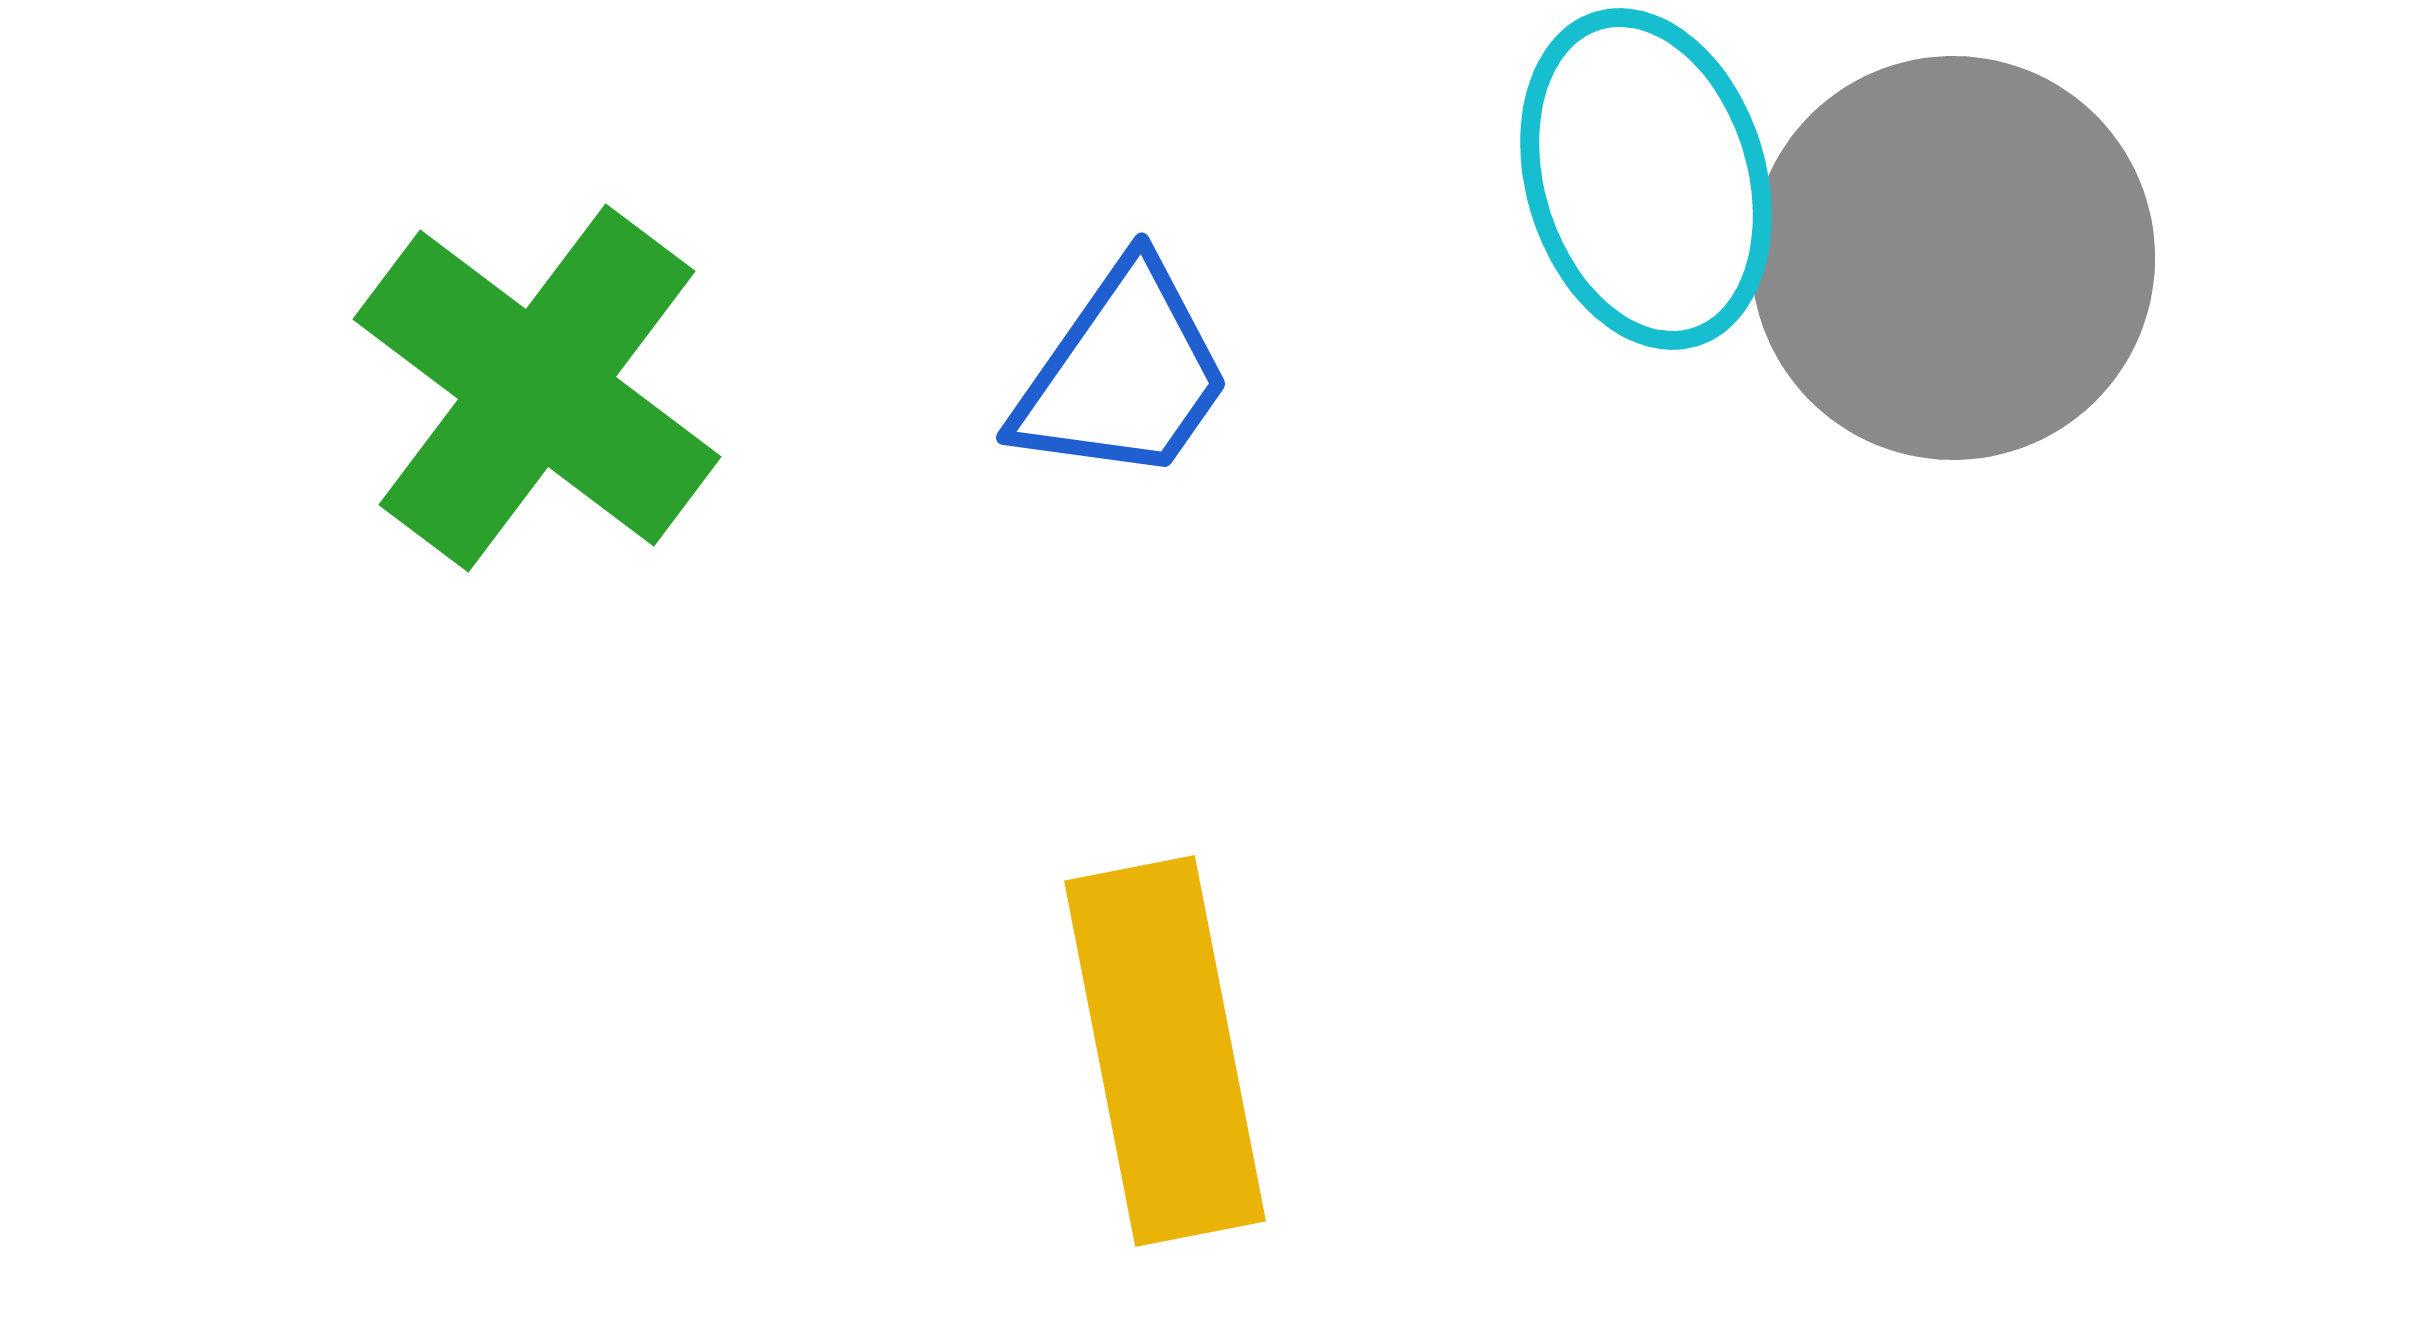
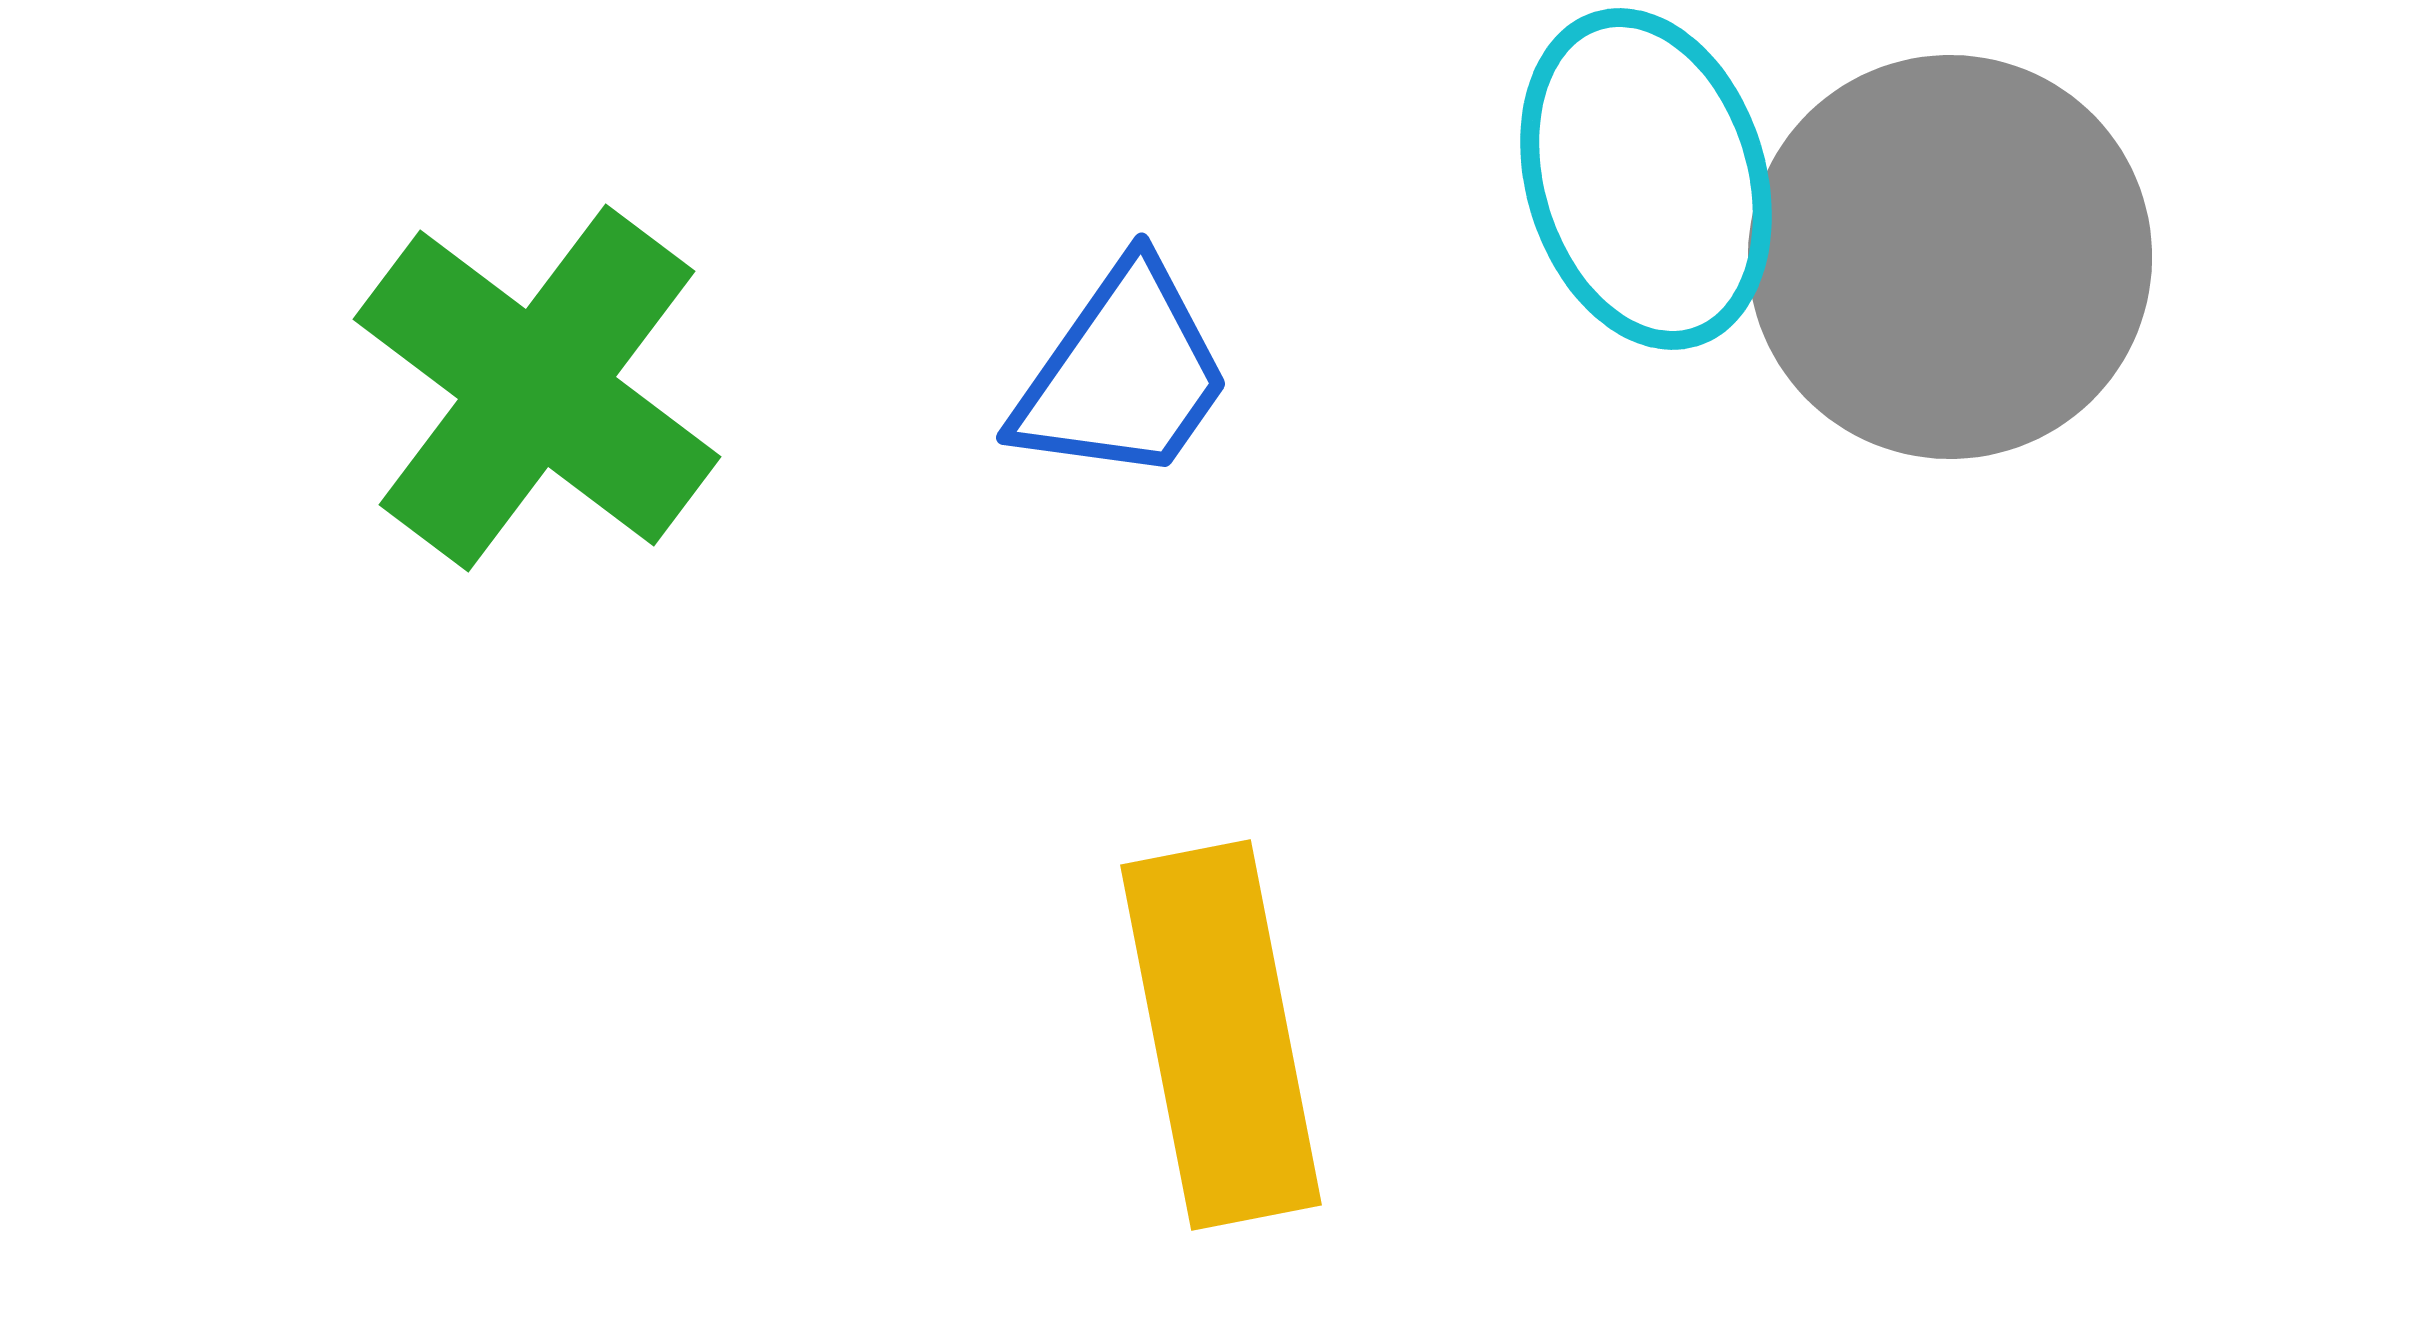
gray circle: moved 3 px left, 1 px up
yellow rectangle: moved 56 px right, 16 px up
